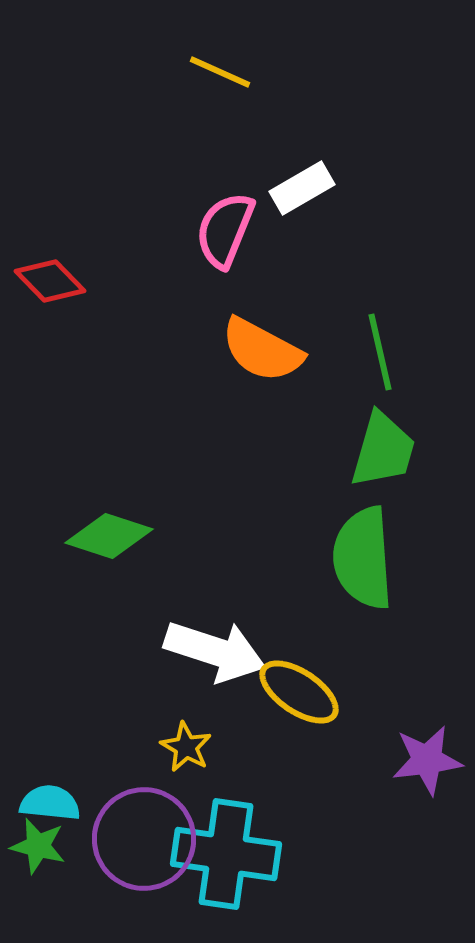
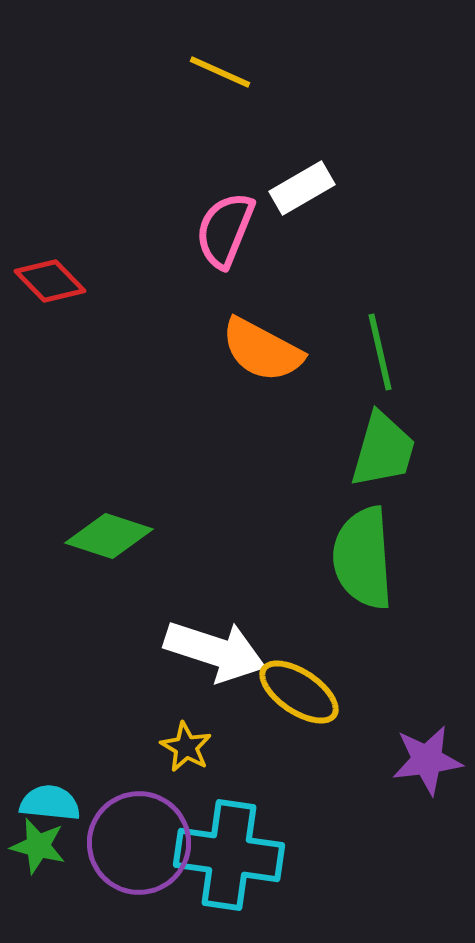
purple circle: moved 5 px left, 4 px down
cyan cross: moved 3 px right, 1 px down
